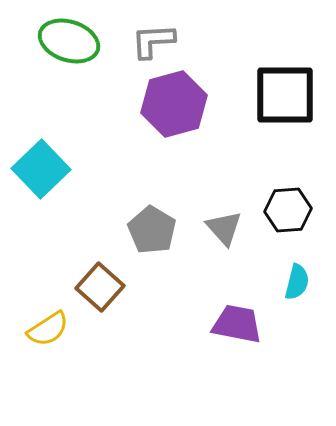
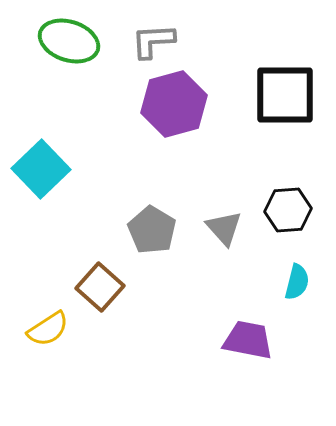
purple trapezoid: moved 11 px right, 16 px down
